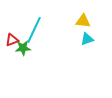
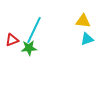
green star: moved 6 px right
